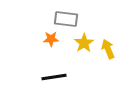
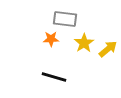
gray rectangle: moved 1 px left
yellow arrow: rotated 72 degrees clockwise
black line: rotated 25 degrees clockwise
